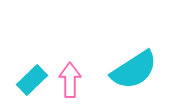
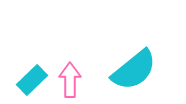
cyan semicircle: rotated 6 degrees counterclockwise
